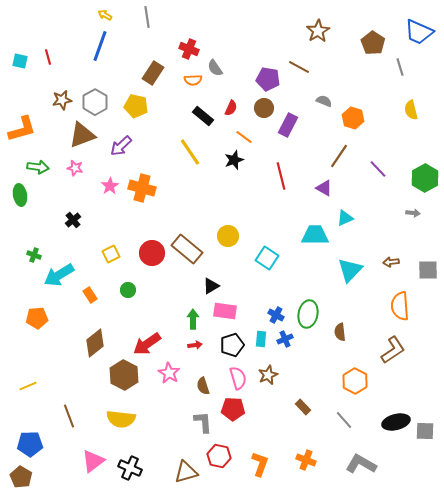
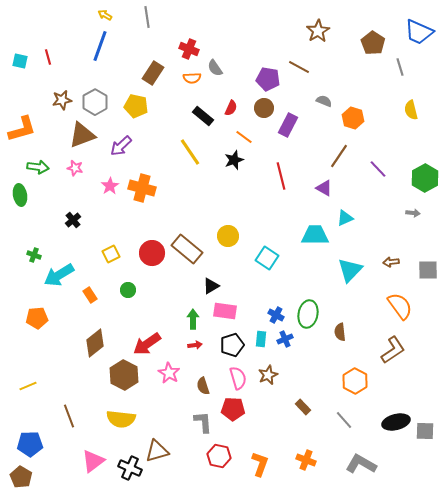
orange semicircle at (193, 80): moved 1 px left, 2 px up
orange semicircle at (400, 306): rotated 148 degrees clockwise
brown triangle at (186, 472): moved 29 px left, 21 px up
